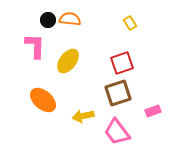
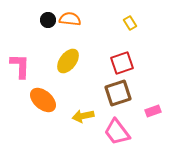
pink L-shape: moved 15 px left, 20 px down
